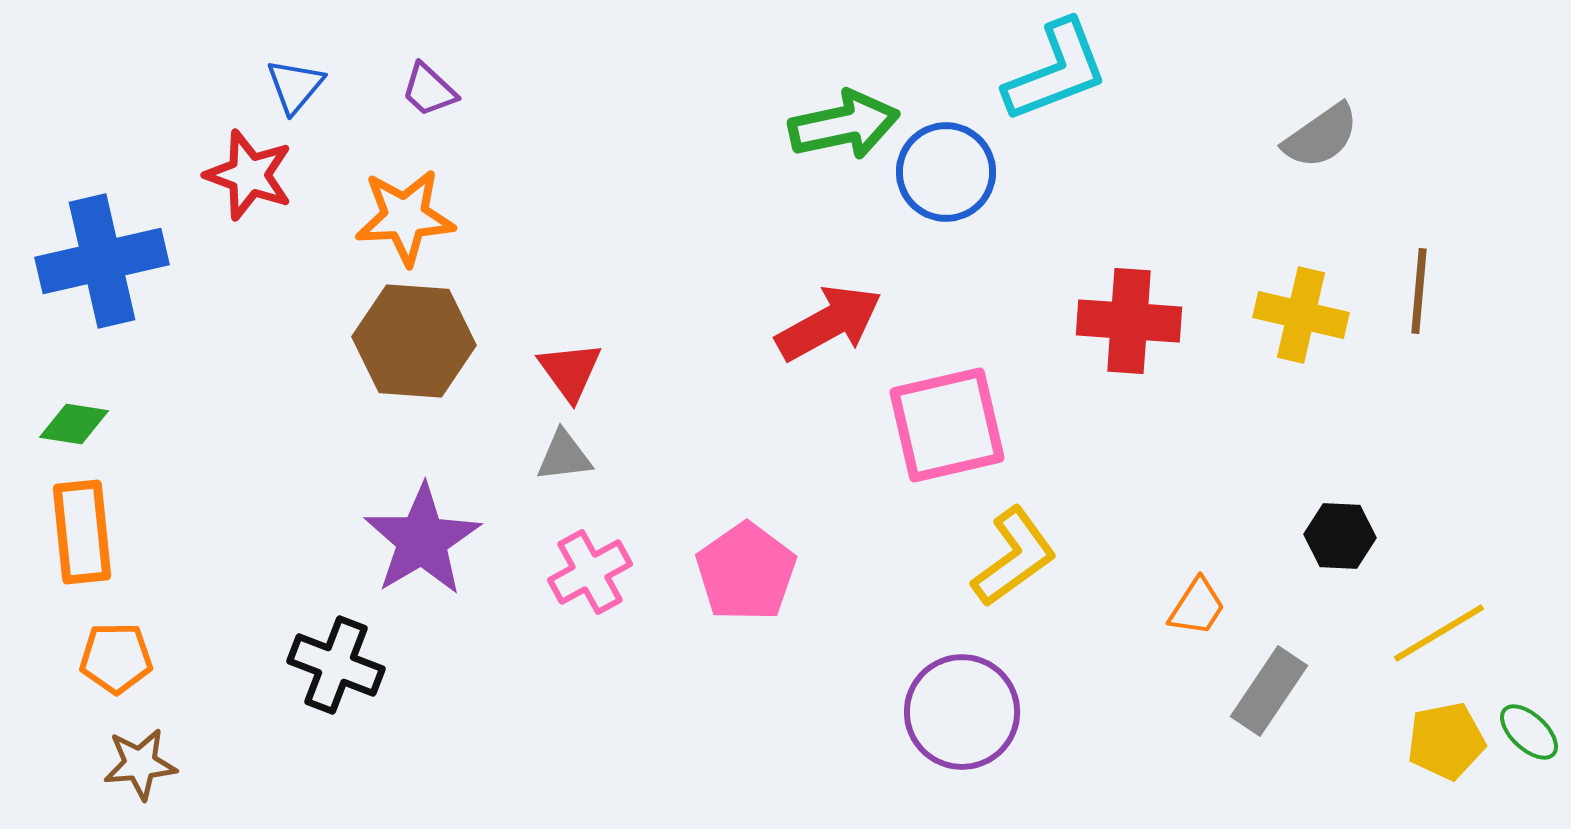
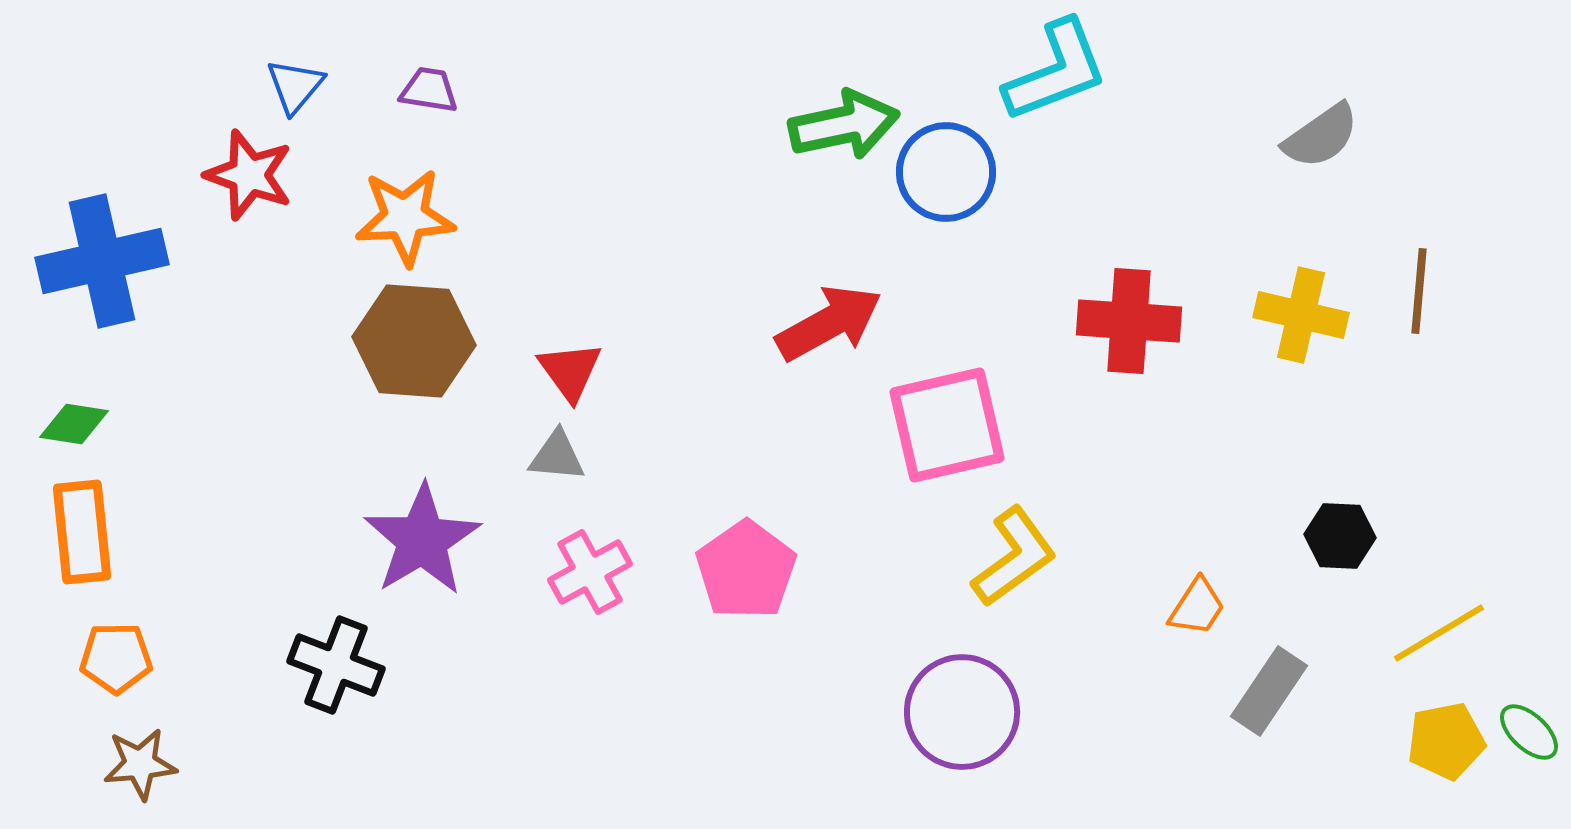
purple trapezoid: rotated 146 degrees clockwise
gray triangle: moved 7 px left; rotated 12 degrees clockwise
pink pentagon: moved 2 px up
